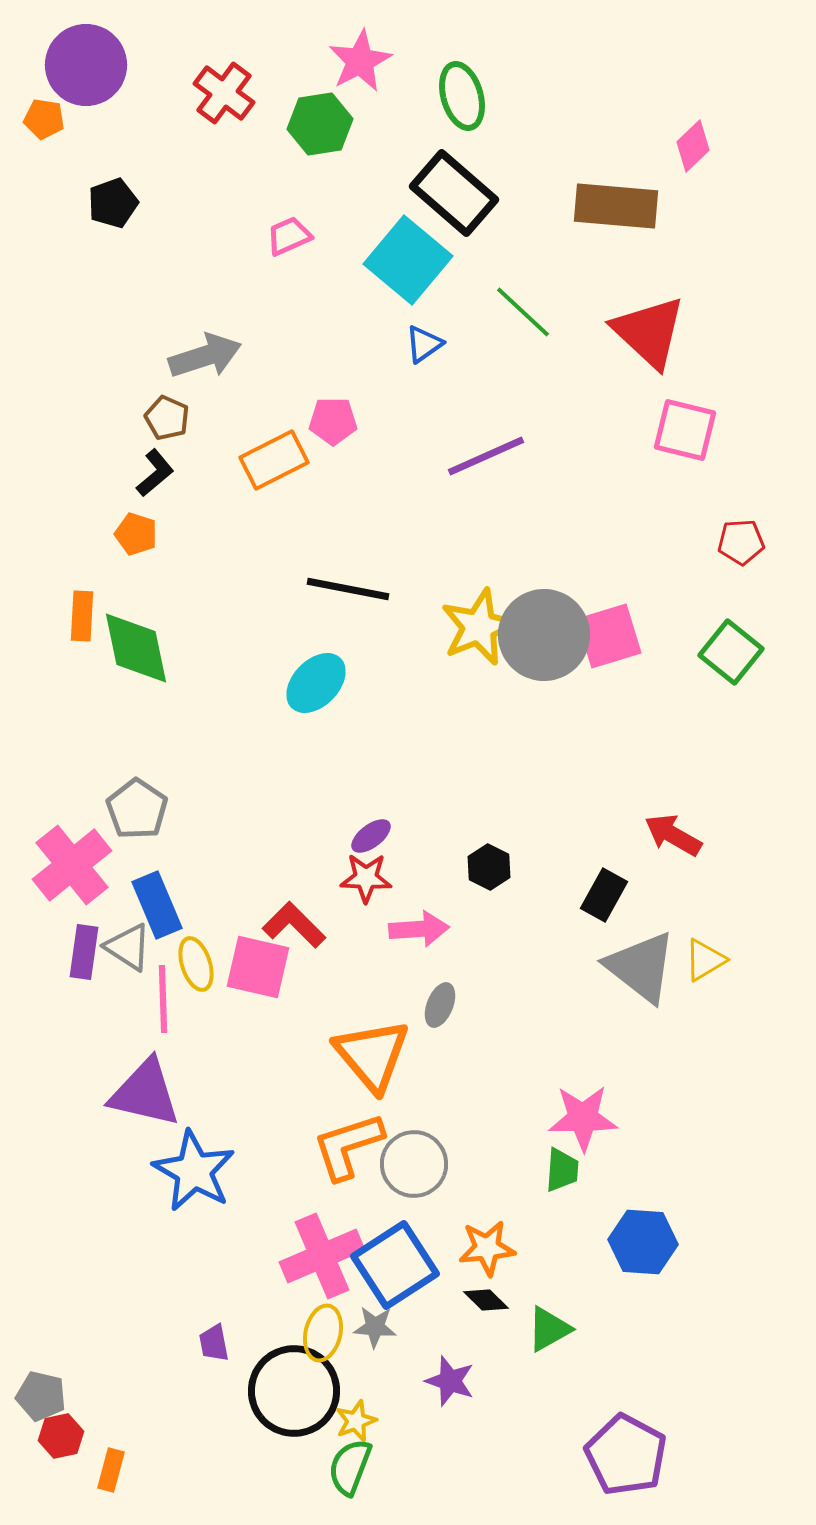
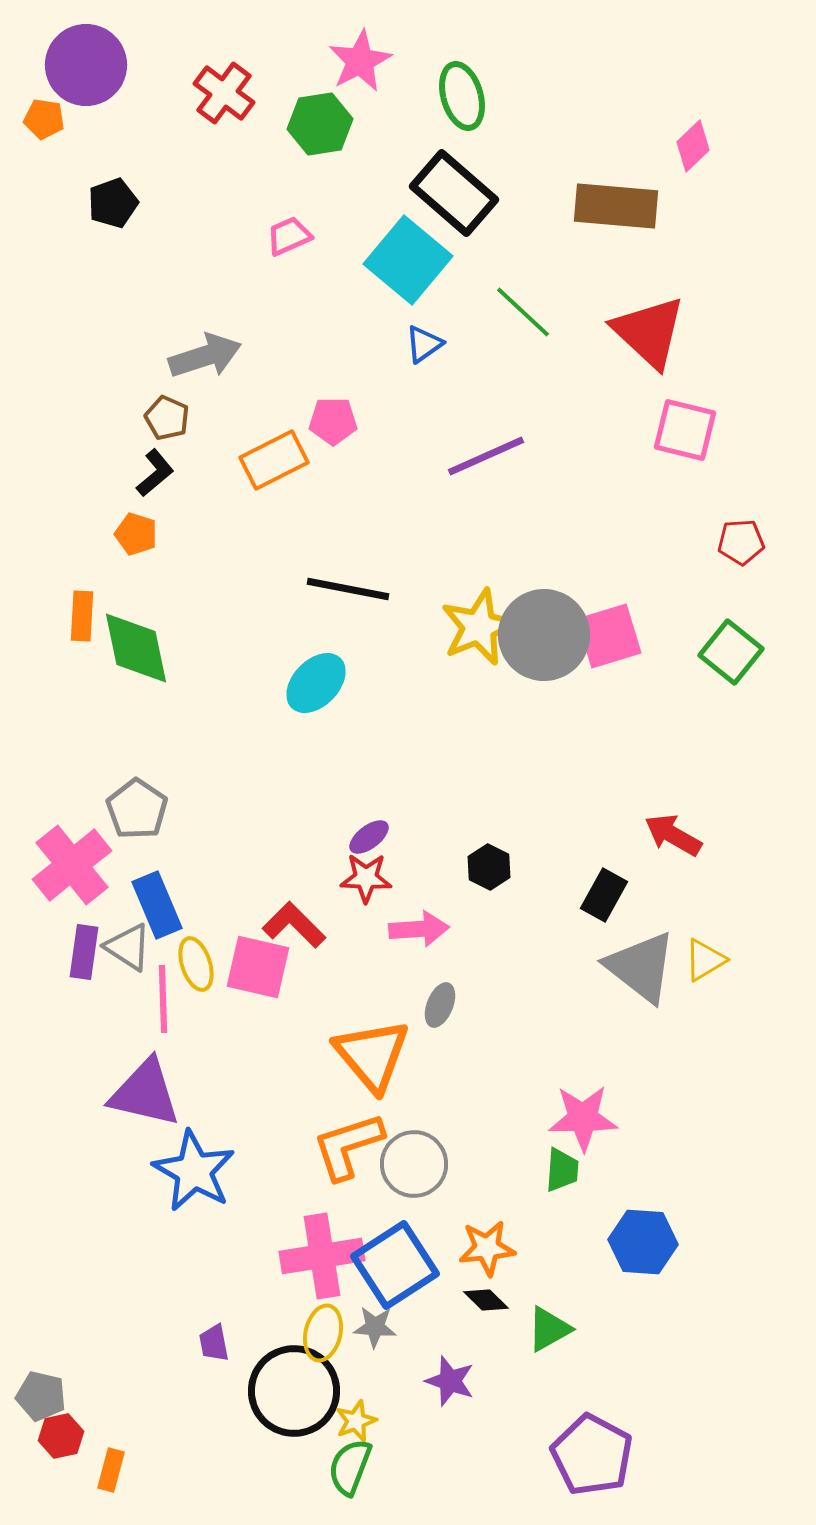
purple ellipse at (371, 836): moved 2 px left, 1 px down
pink cross at (322, 1256): rotated 14 degrees clockwise
purple pentagon at (626, 1455): moved 34 px left
